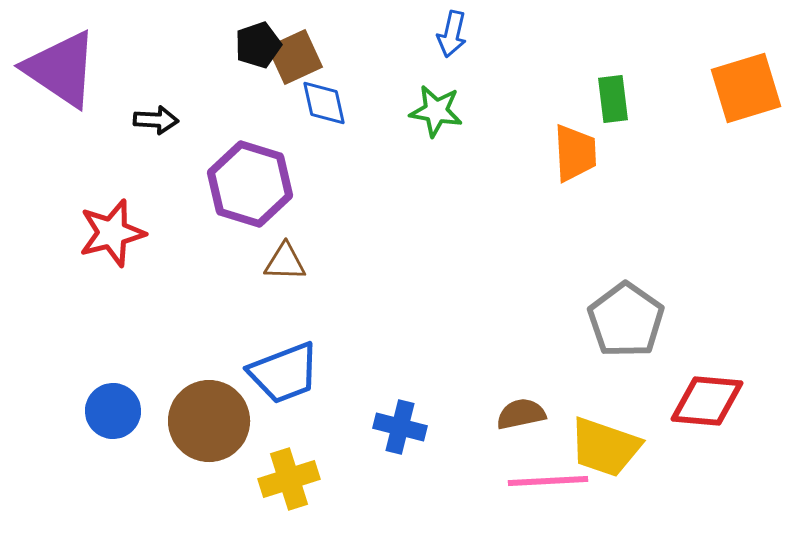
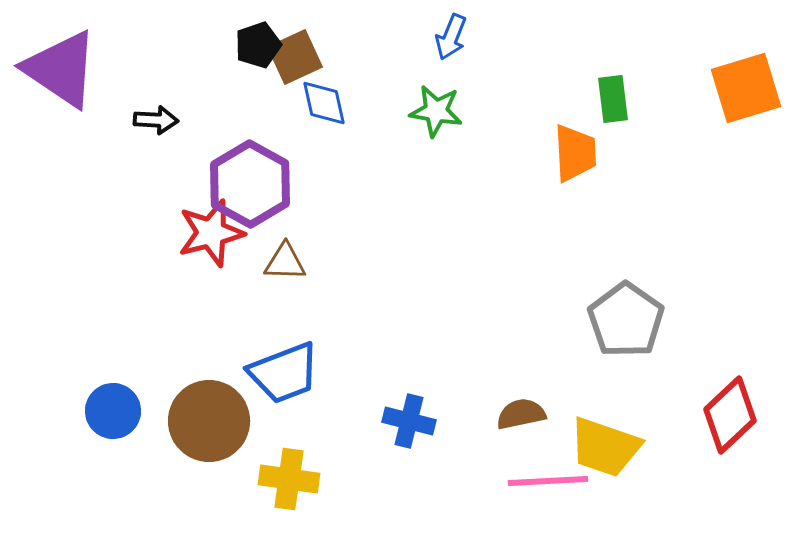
blue arrow: moved 1 px left, 3 px down; rotated 9 degrees clockwise
purple hexagon: rotated 12 degrees clockwise
red star: moved 99 px right
red diamond: moved 23 px right, 14 px down; rotated 48 degrees counterclockwise
blue cross: moved 9 px right, 6 px up
yellow cross: rotated 26 degrees clockwise
